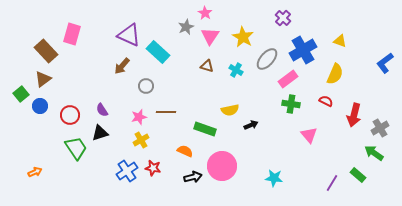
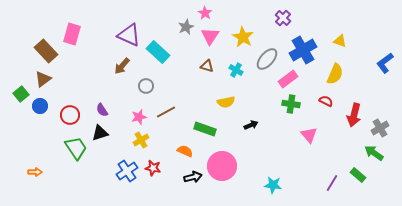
yellow semicircle at (230, 110): moved 4 px left, 8 px up
brown line at (166, 112): rotated 30 degrees counterclockwise
orange arrow at (35, 172): rotated 24 degrees clockwise
cyan star at (274, 178): moved 1 px left, 7 px down
